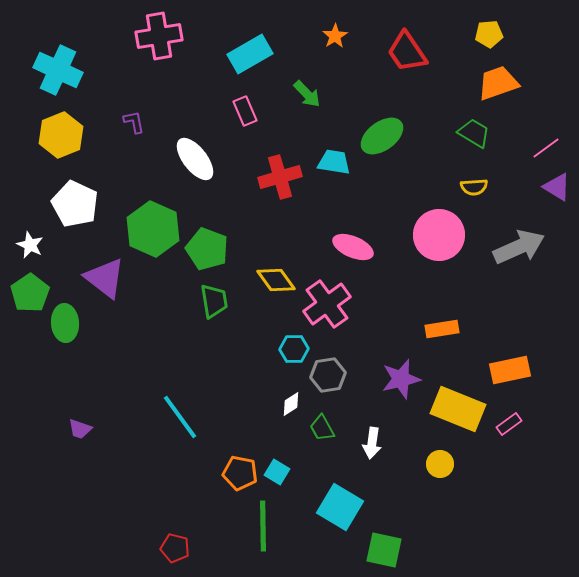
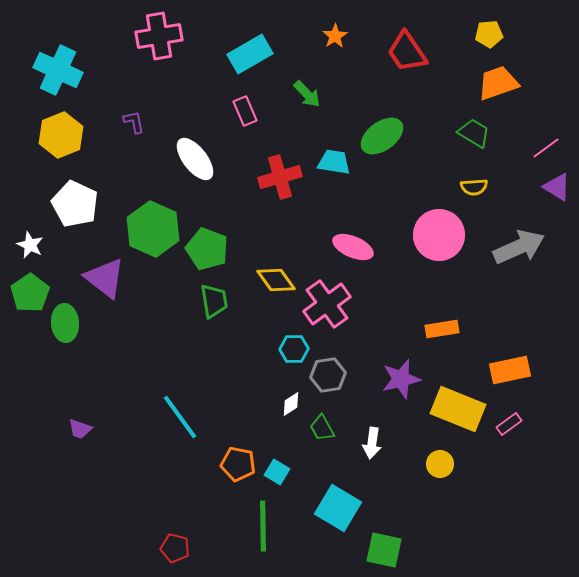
orange pentagon at (240, 473): moved 2 px left, 9 px up
cyan square at (340, 507): moved 2 px left, 1 px down
